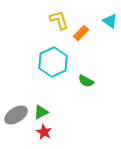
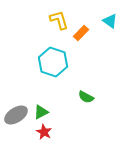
cyan hexagon: rotated 16 degrees counterclockwise
green semicircle: moved 16 px down
